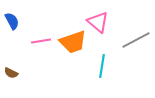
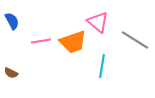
gray line: moved 1 px left; rotated 60 degrees clockwise
